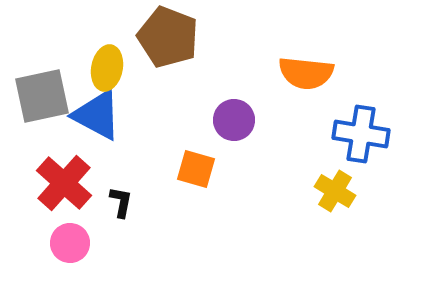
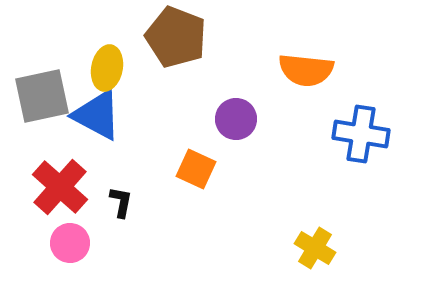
brown pentagon: moved 8 px right
orange semicircle: moved 3 px up
purple circle: moved 2 px right, 1 px up
orange square: rotated 9 degrees clockwise
red cross: moved 4 px left, 4 px down
yellow cross: moved 20 px left, 57 px down
